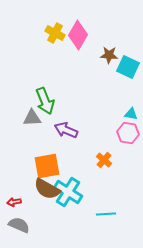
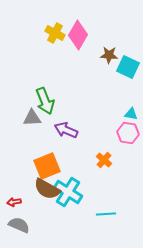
orange square: rotated 12 degrees counterclockwise
